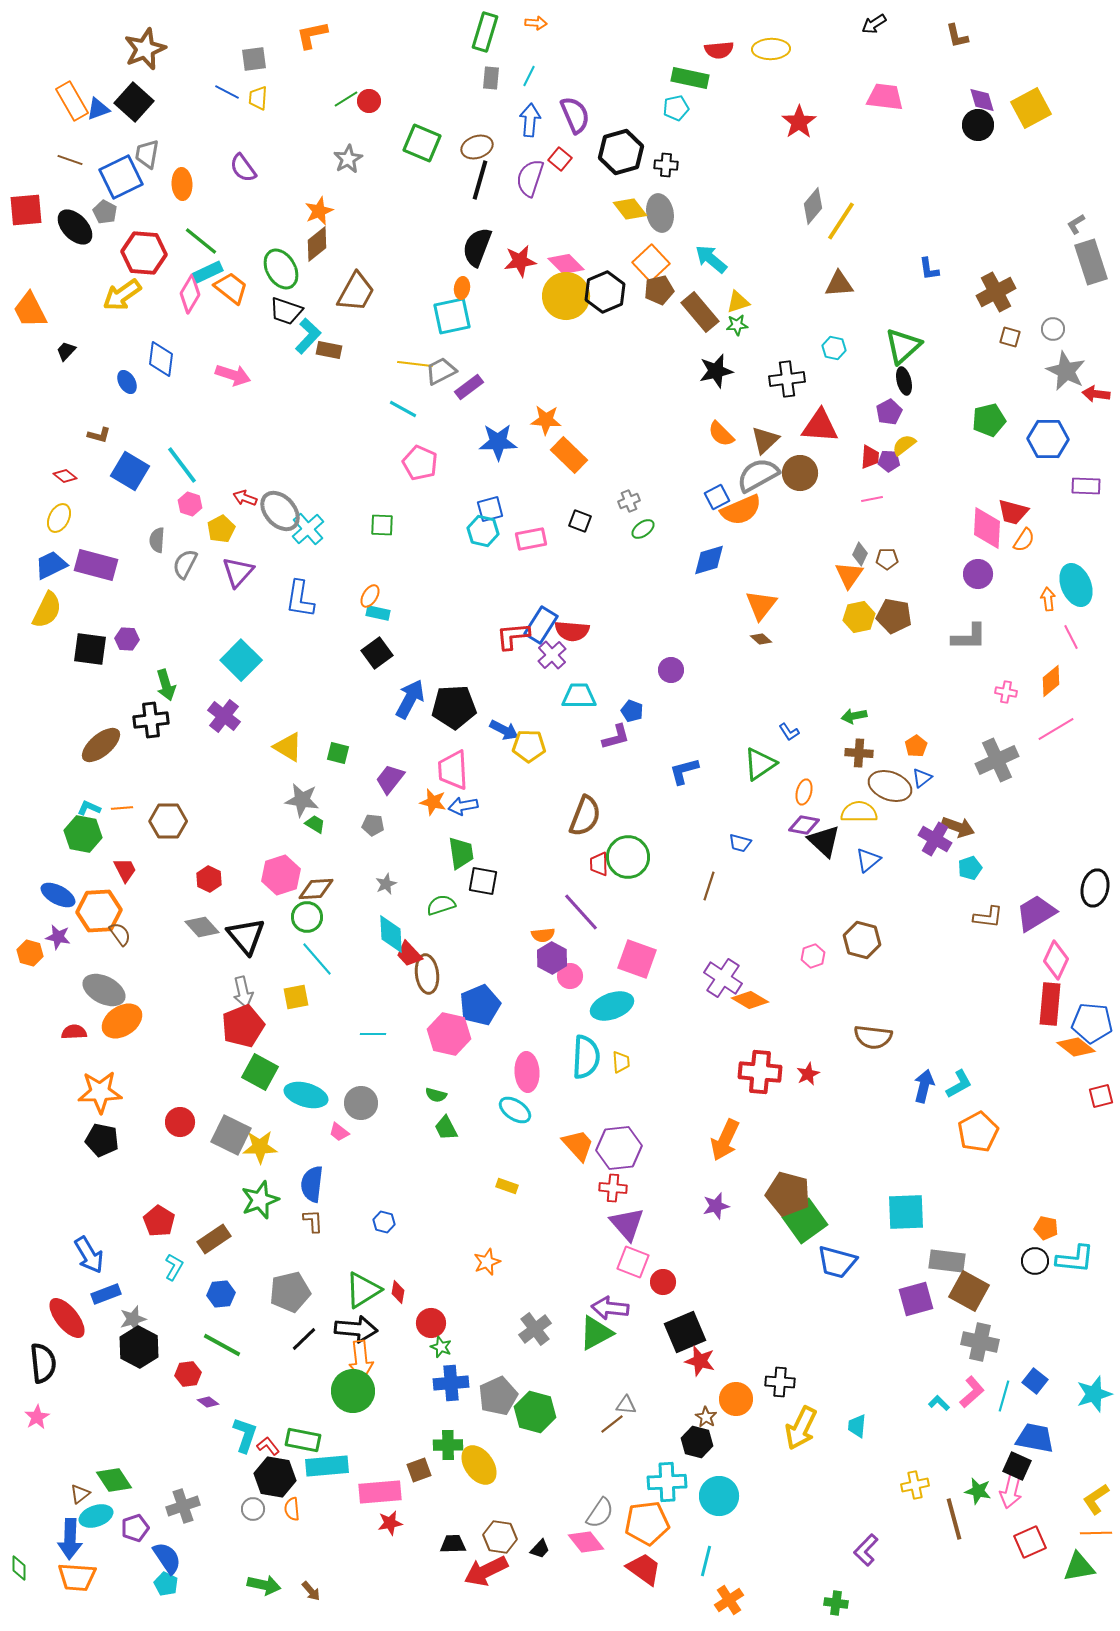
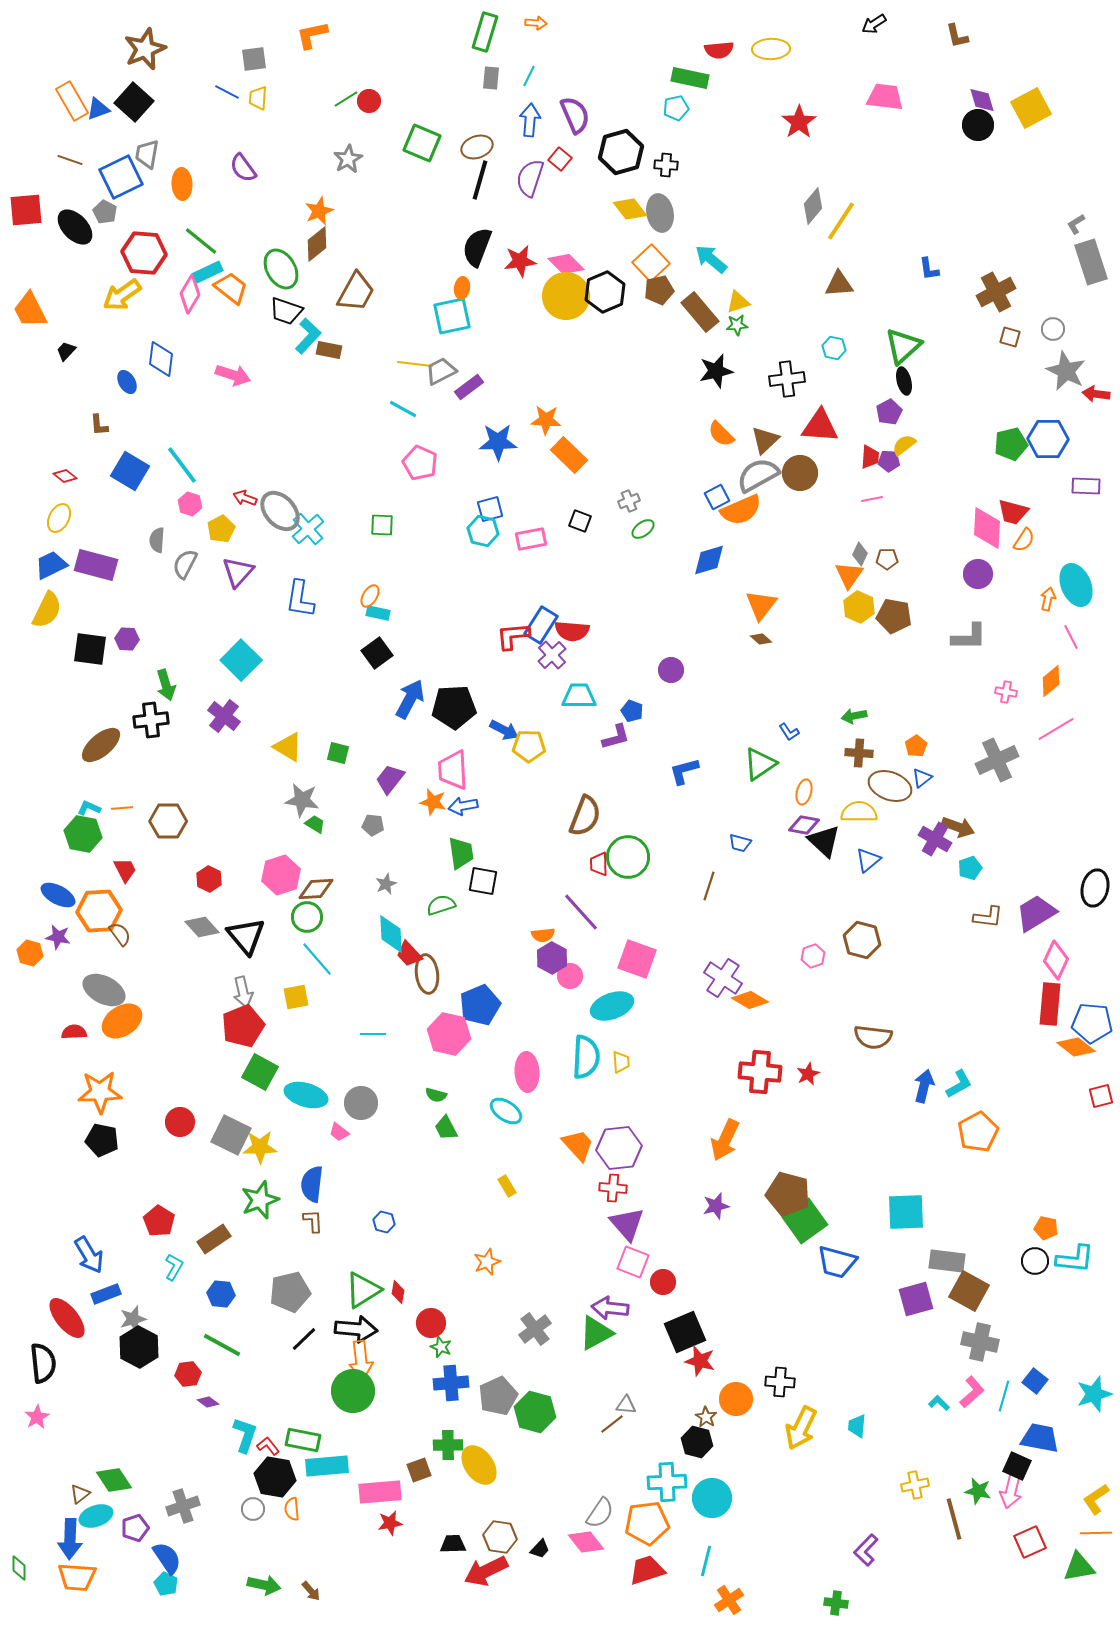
green pentagon at (989, 420): moved 22 px right, 24 px down
brown L-shape at (99, 435): moved 10 px up; rotated 70 degrees clockwise
orange arrow at (1048, 599): rotated 20 degrees clockwise
yellow hexagon at (859, 617): moved 10 px up; rotated 24 degrees counterclockwise
cyan ellipse at (515, 1110): moved 9 px left, 1 px down
yellow rectangle at (507, 1186): rotated 40 degrees clockwise
blue hexagon at (221, 1294): rotated 12 degrees clockwise
blue trapezoid at (1035, 1438): moved 5 px right
cyan circle at (719, 1496): moved 7 px left, 2 px down
red trapezoid at (644, 1569): moved 3 px right, 1 px down; rotated 54 degrees counterclockwise
